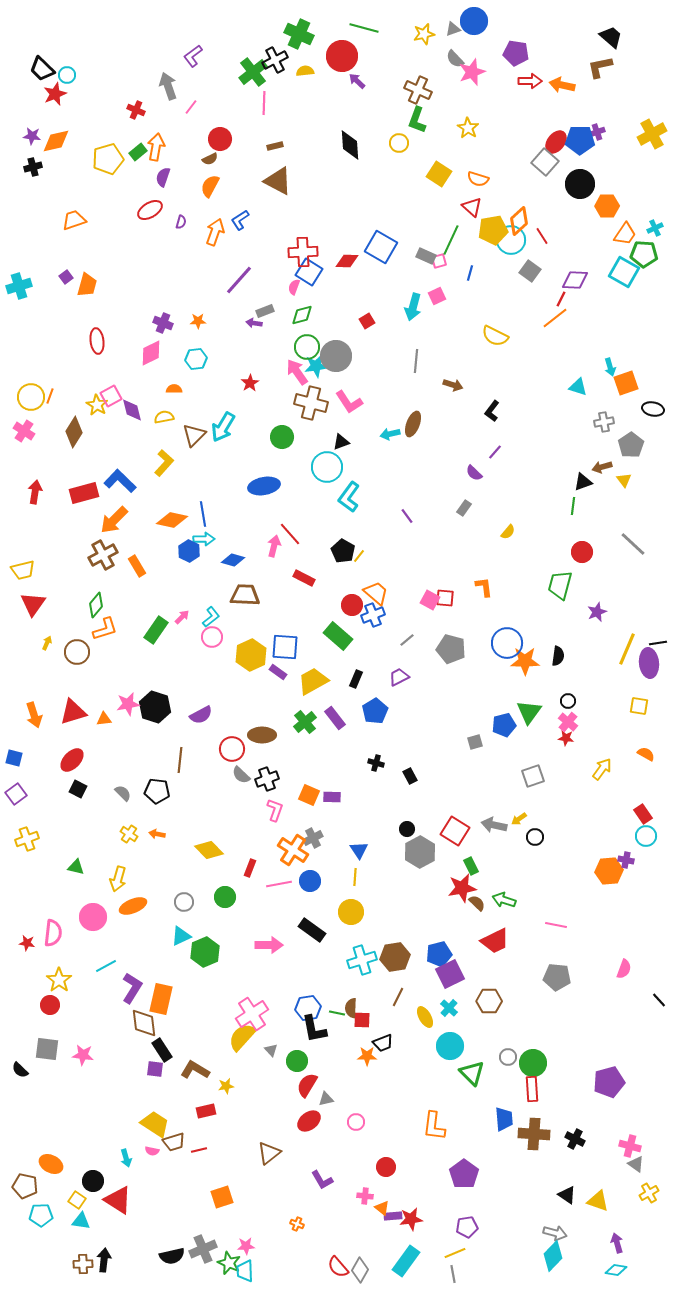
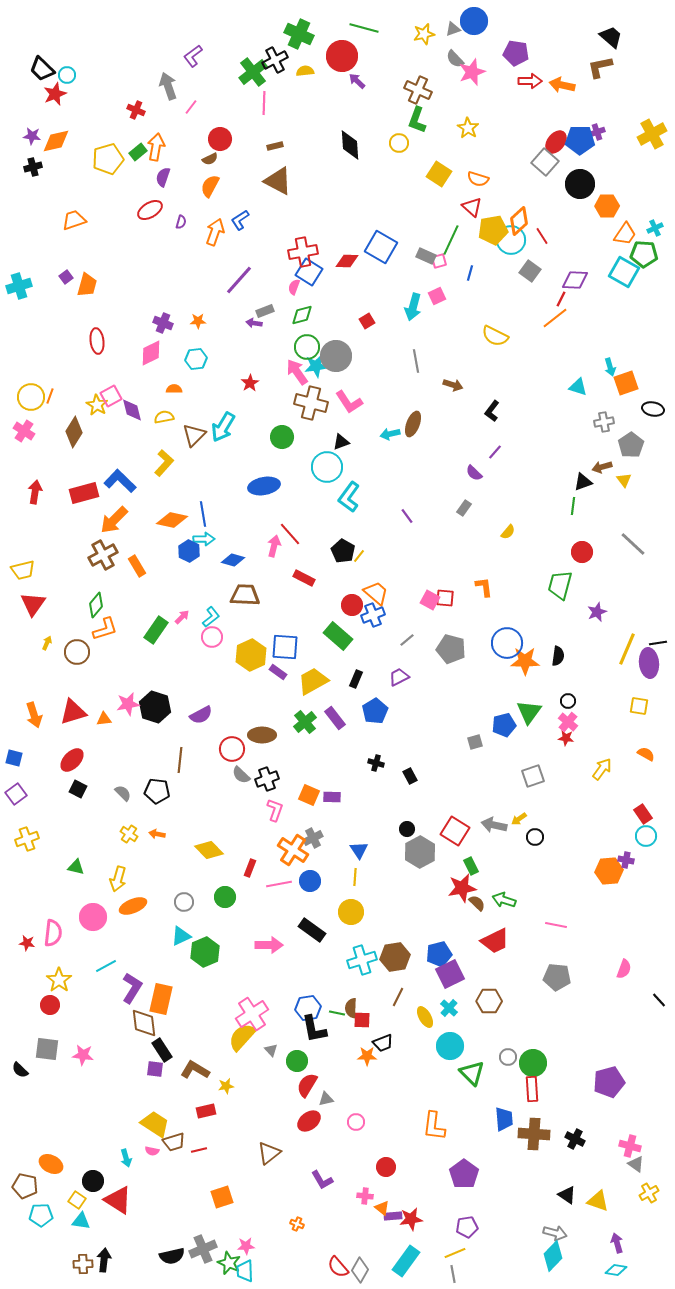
red cross at (303, 252): rotated 8 degrees counterclockwise
gray line at (416, 361): rotated 15 degrees counterclockwise
